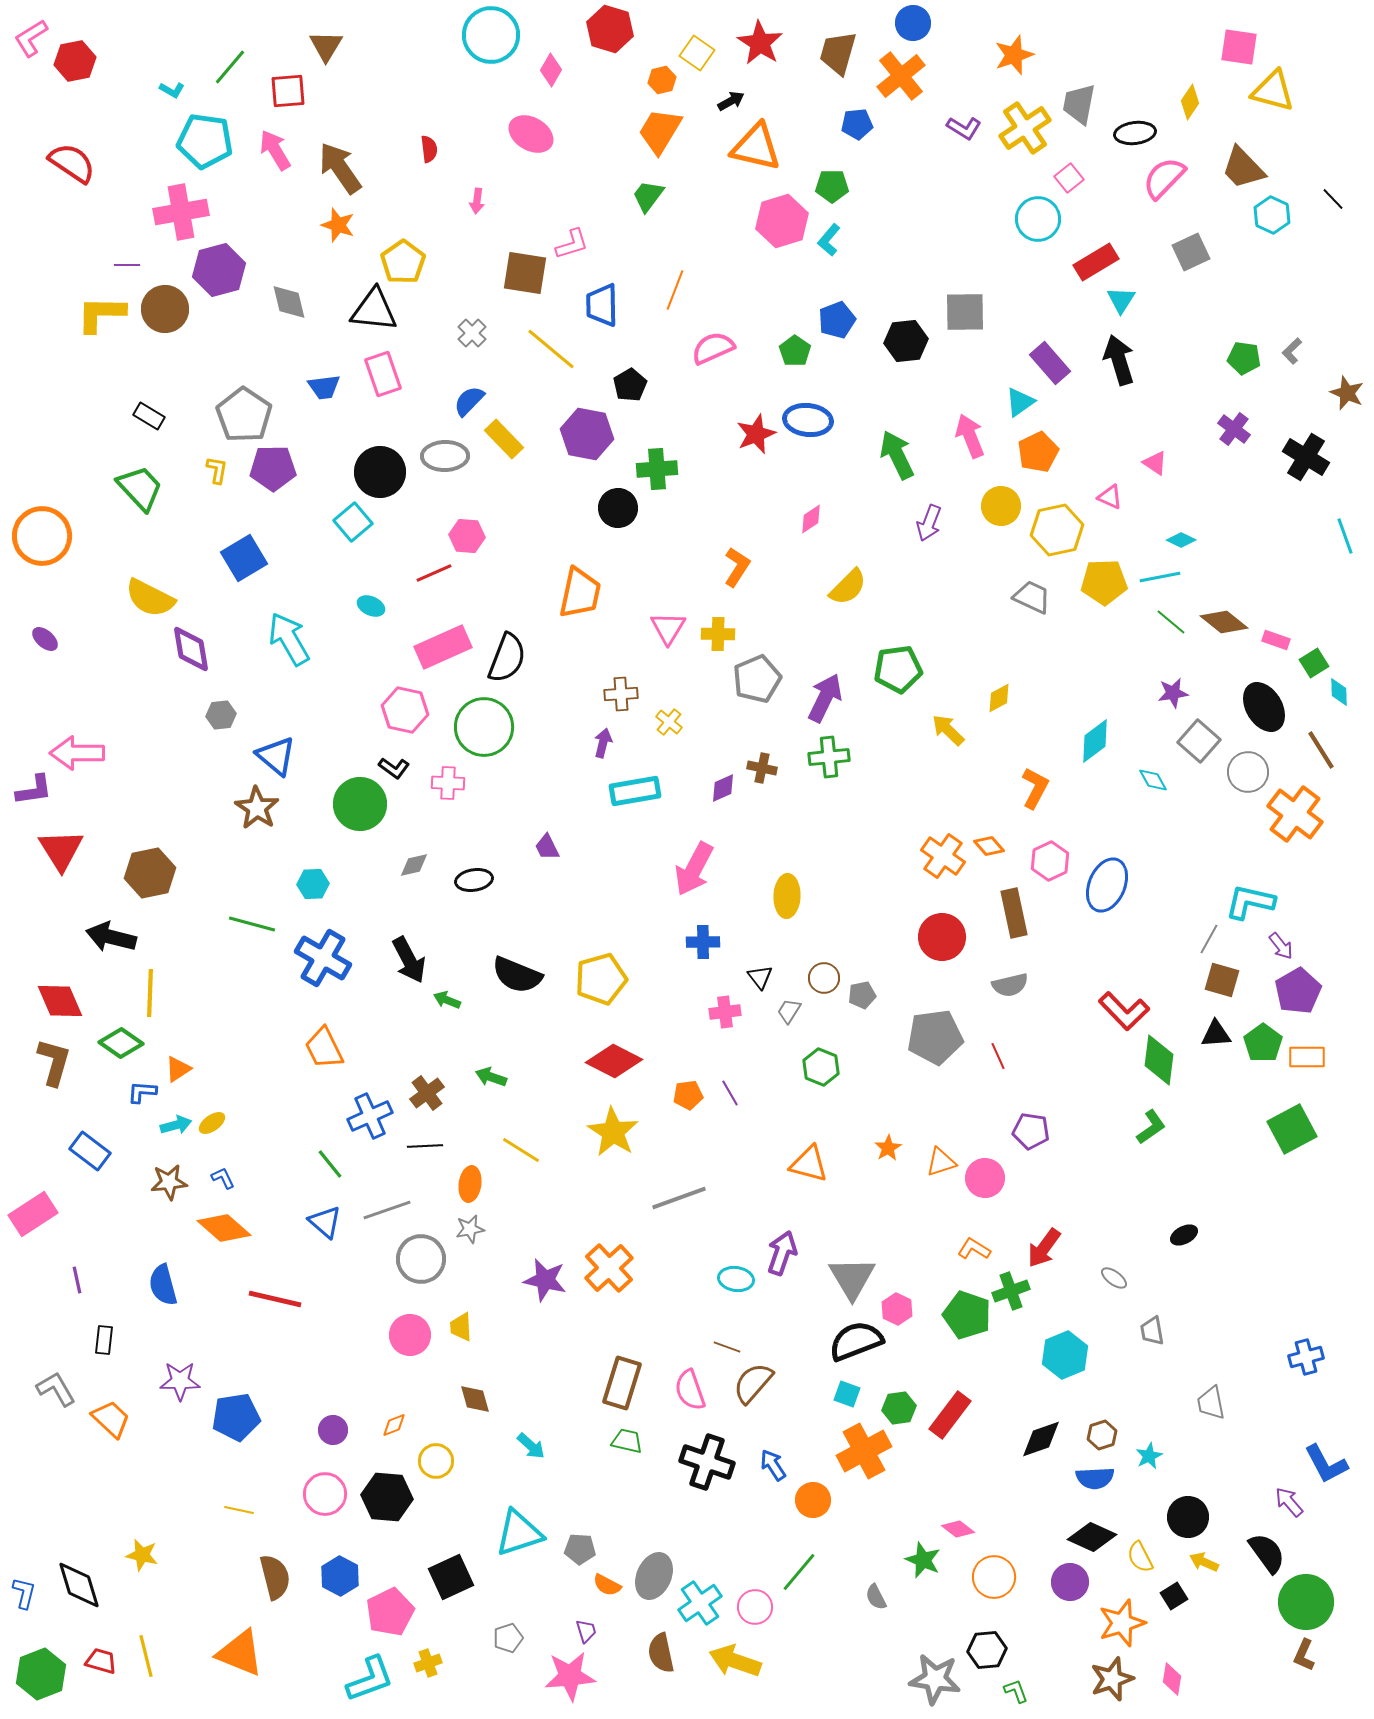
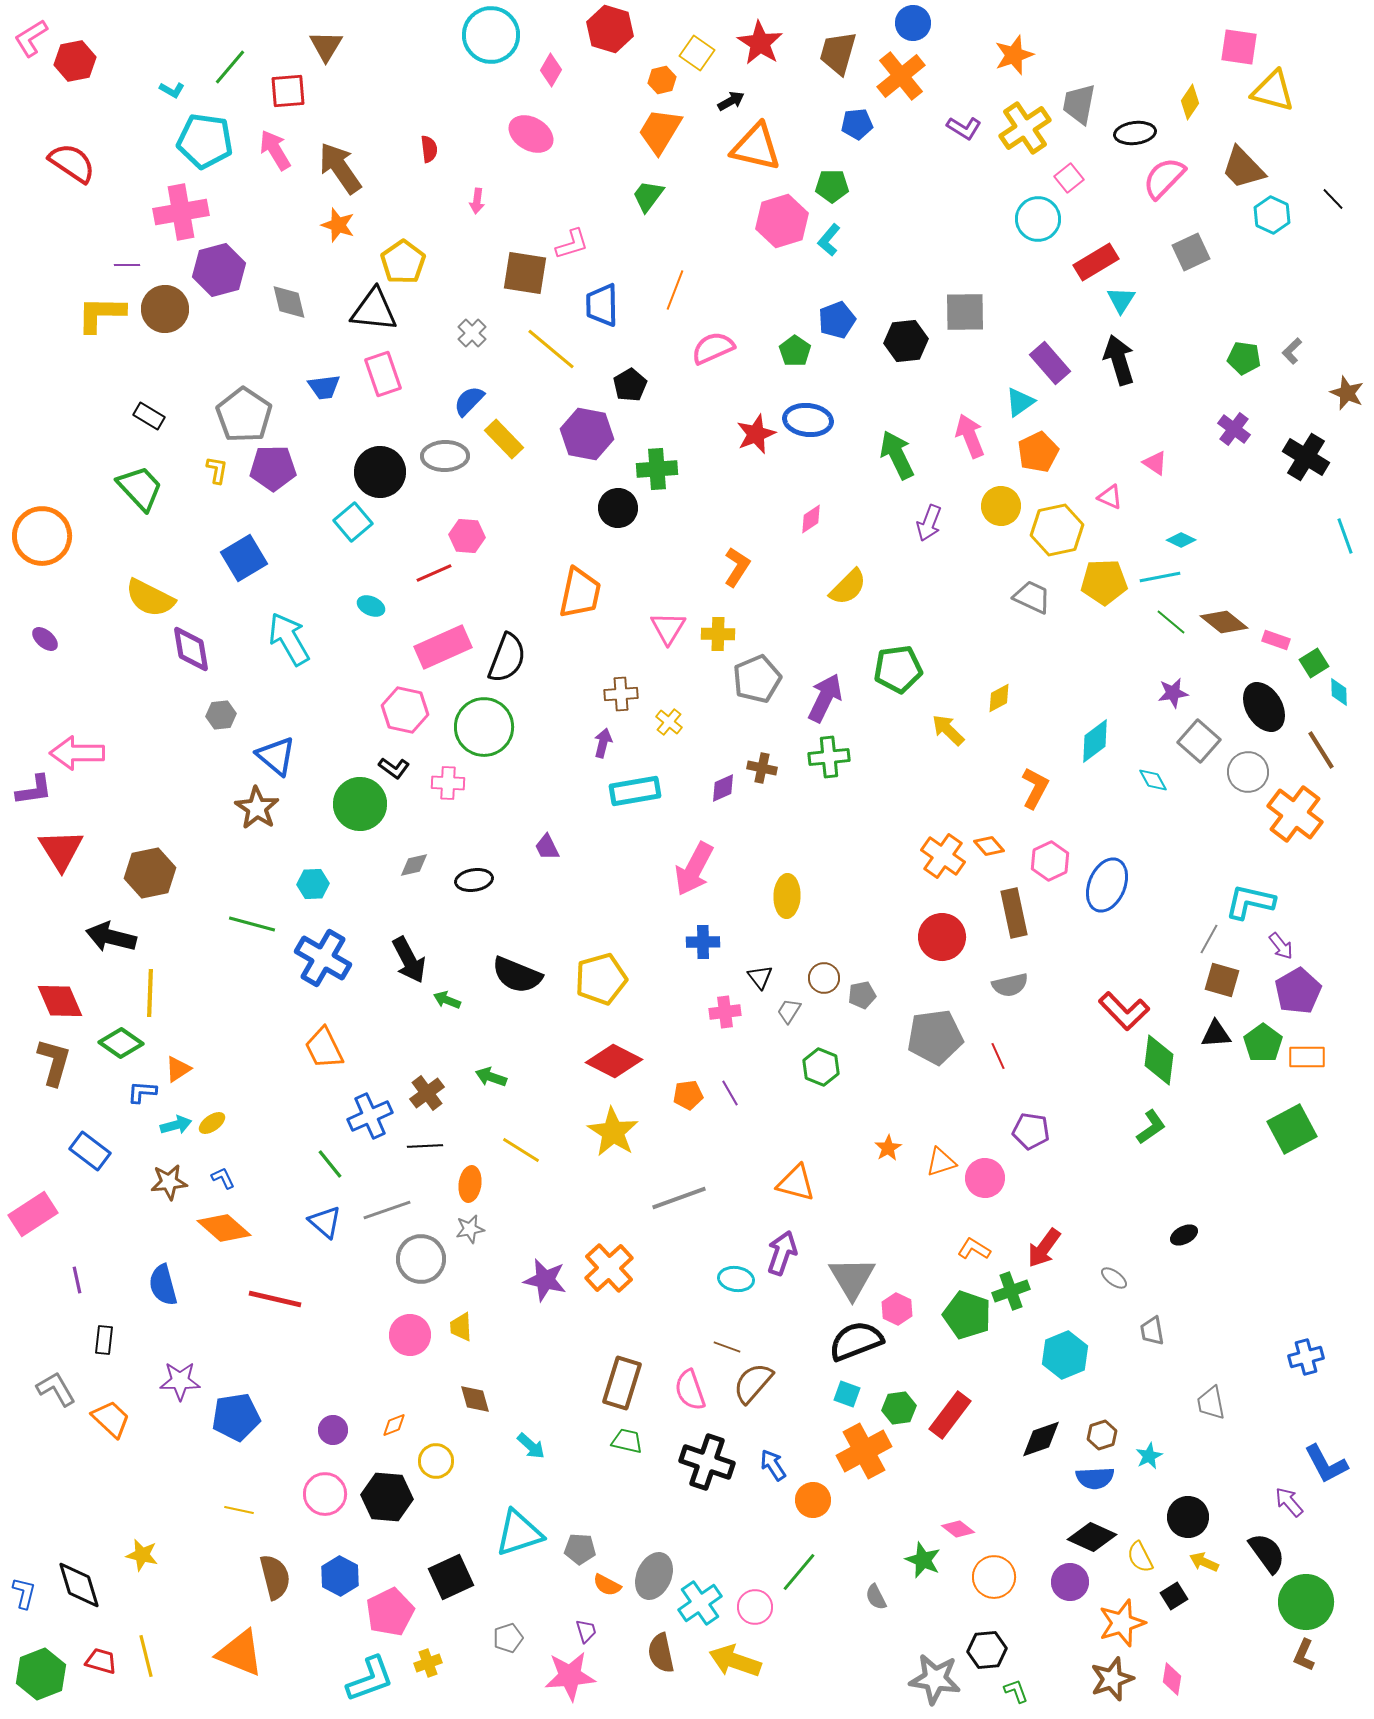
orange triangle at (809, 1164): moved 13 px left, 19 px down
